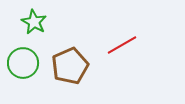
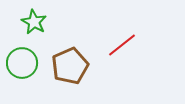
red line: rotated 8 degrees counterclockwise
green circle: moved 1 px left
